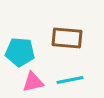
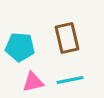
brown rectangle: rotated 72 degrees clockwise
cyan pentagon: moved 5 px up
